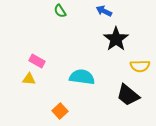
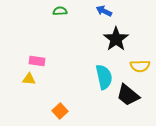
green semicircle: rotated 120 degrees clockwise
pink rectangle: rotated 21 degrees counterclockwise
cyan semicircle: moved 22 px right; rotated 70 degrees clockwise
